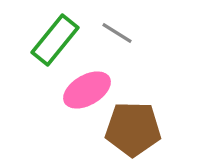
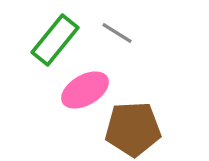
pink ellipse: moved 2 px left
brown pentagon: rotated 4 degrees counterclockwise
